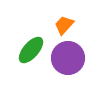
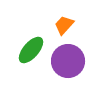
purple circle: moved 3 px down
